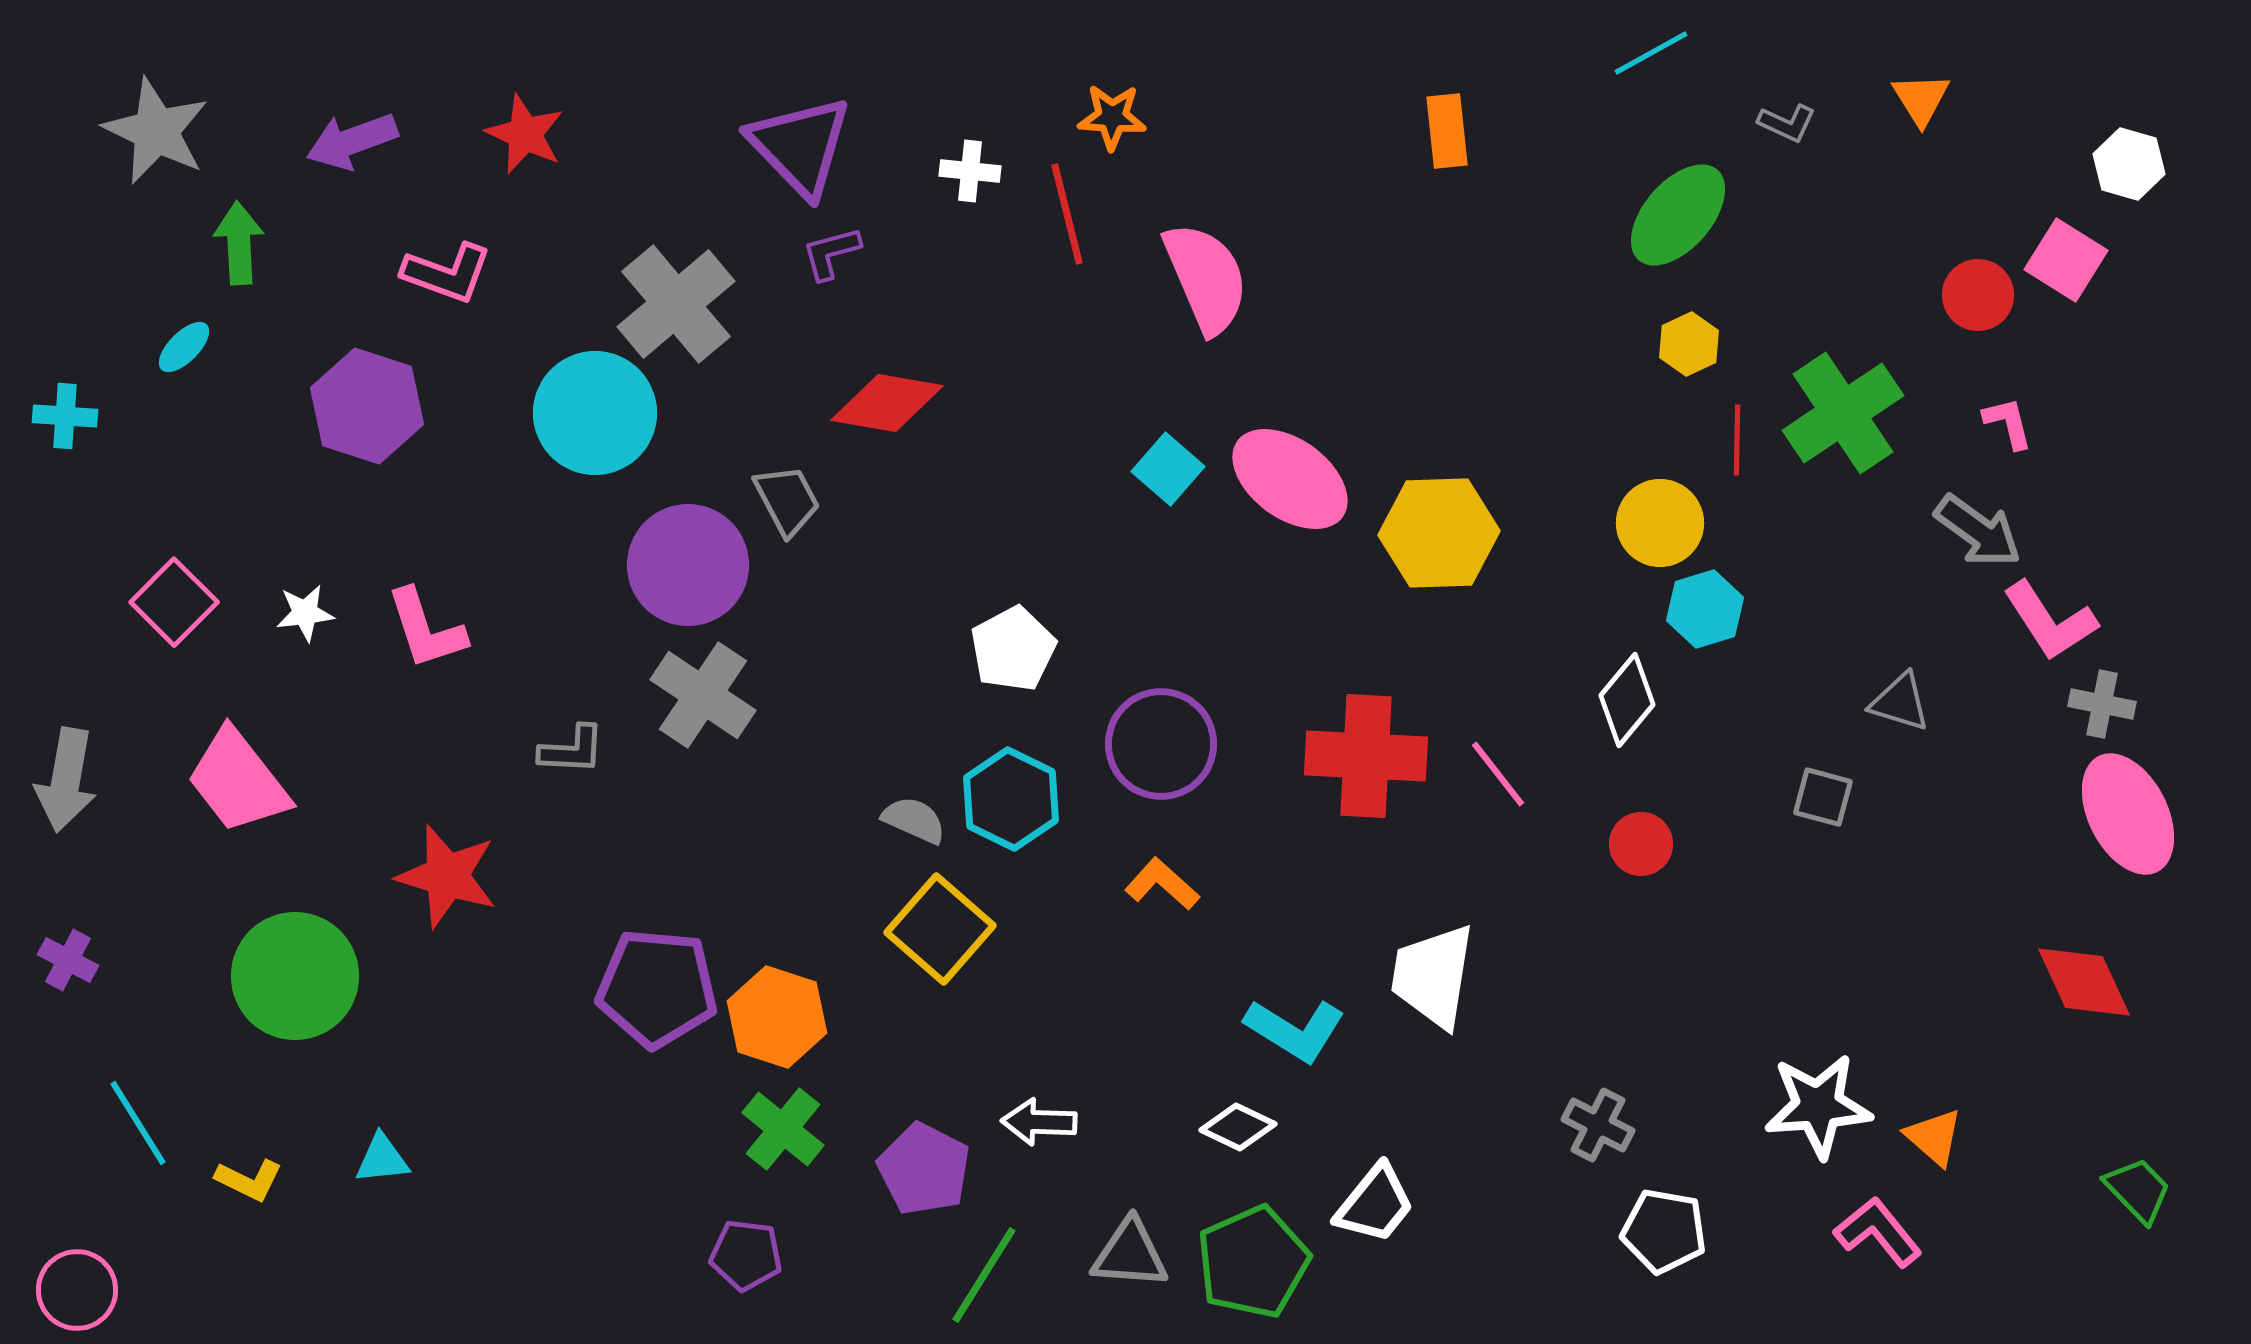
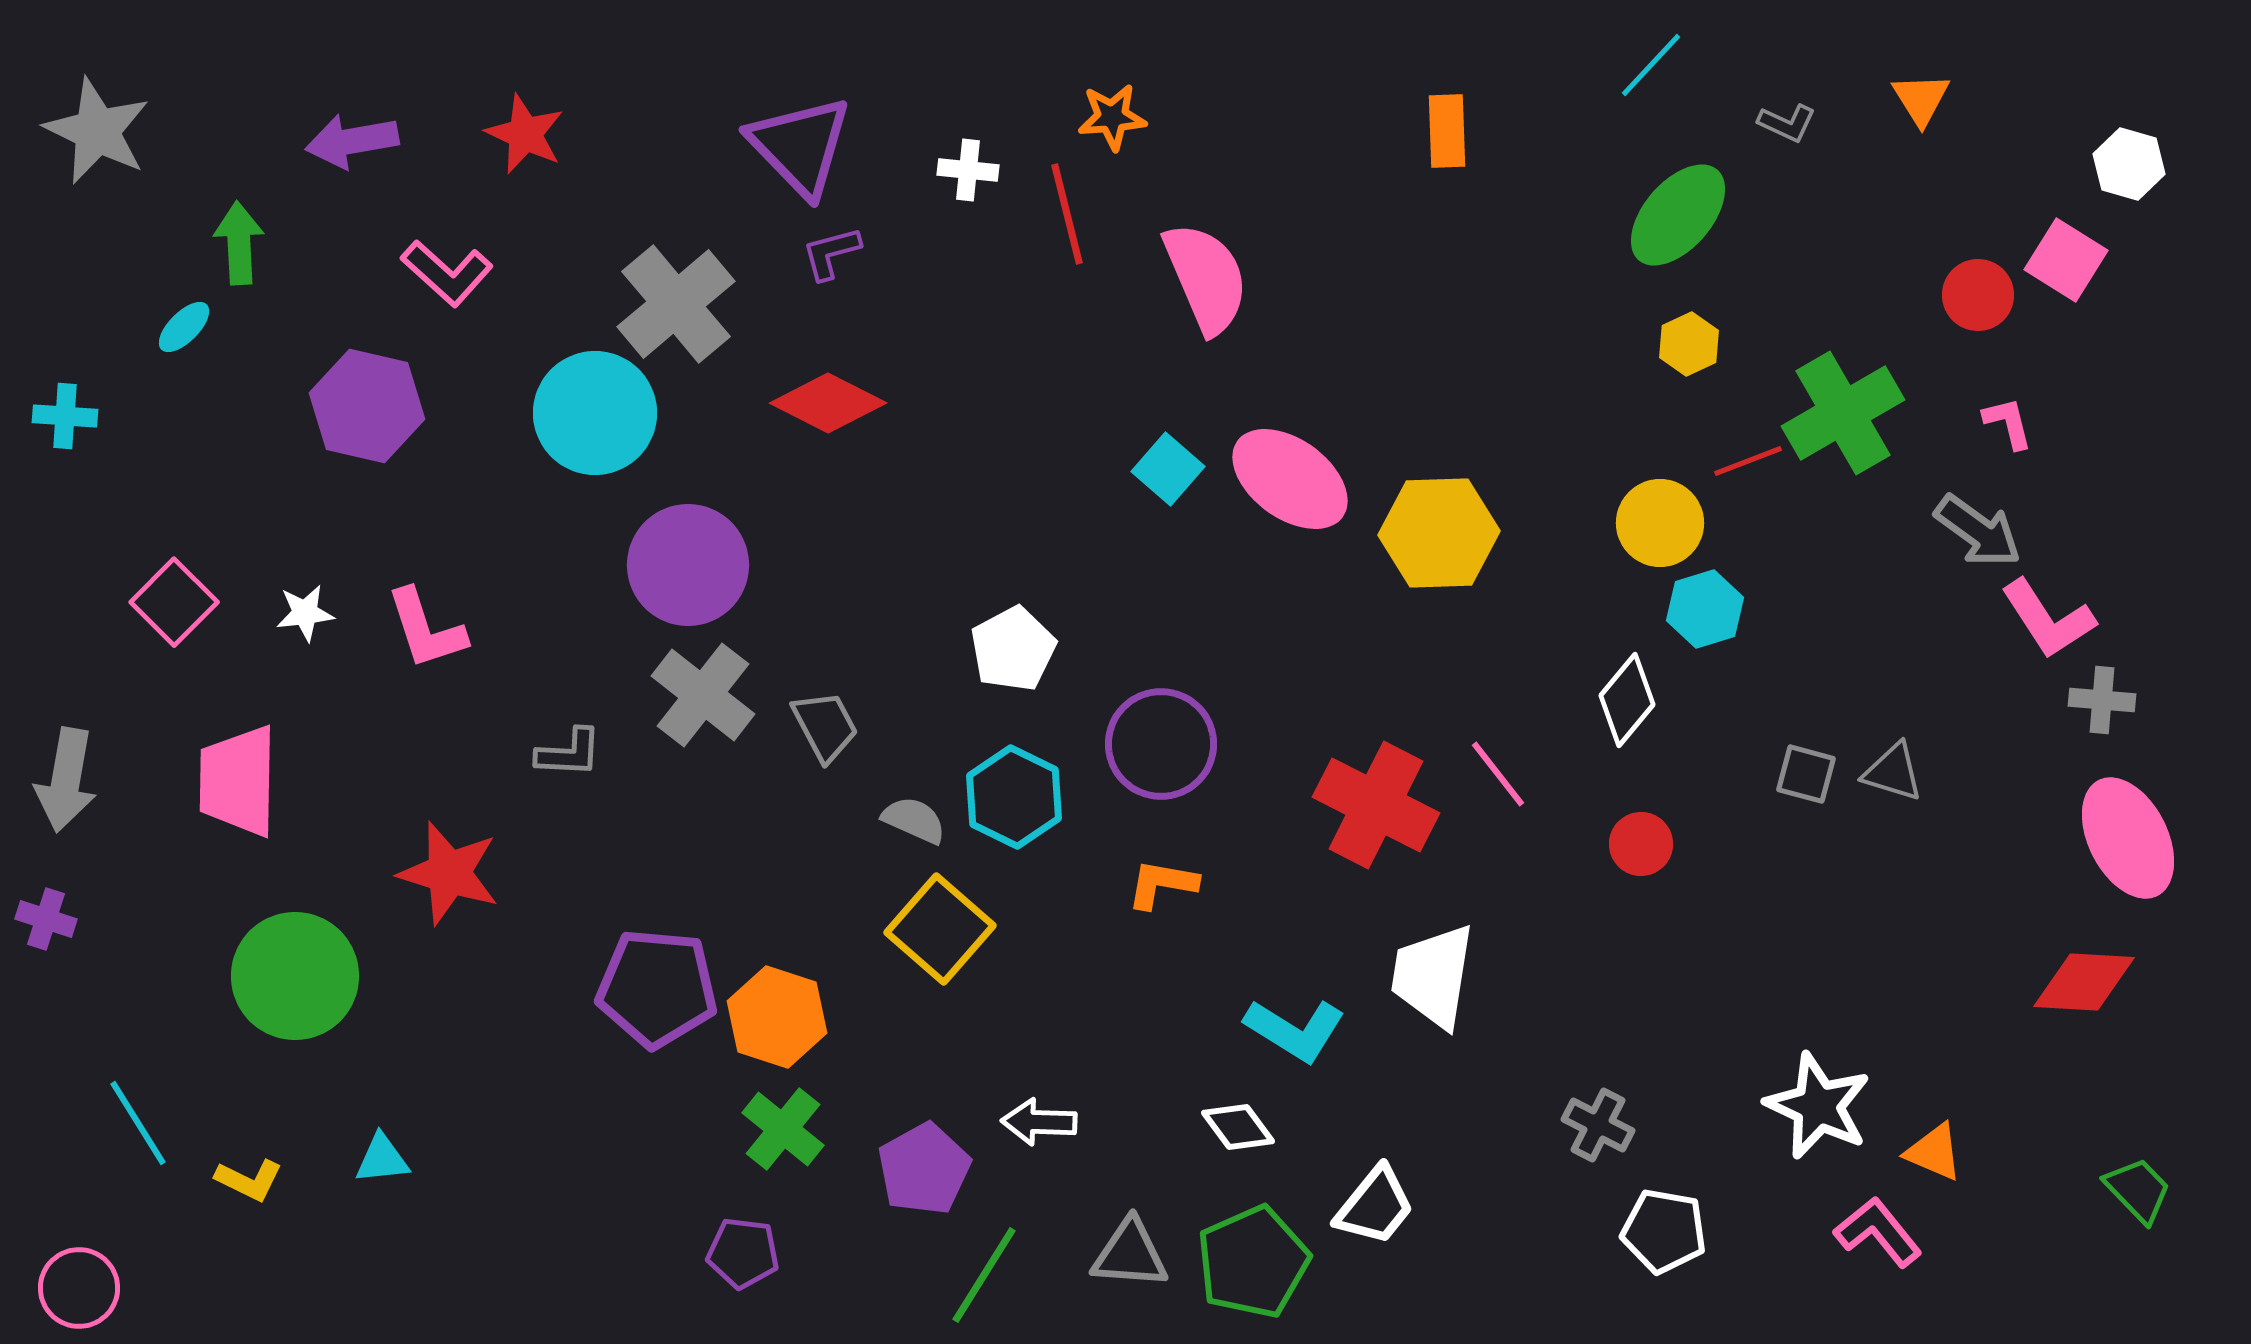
cyan line at (1651, 53): moved 12 px down; rotated 18 degrees counterclockwise
orange star at (1112, 117): rotated 8 degrees counterclockwise
gray star at (156, 131): moved 59 px left
orange rectangle at (1447, 131): rotated 4 degrees clockwise
purple arrow at (352, 141): rotated 10 degrees clockwise
white cross at (970, 171): moved 2 px left, 1 px up
pink L-shape at (447, 273): rotated 22 degrees clockwise
cyan ellipse at (184, 347): moved 20 px up
red diamond at (887, 403): moved 59 px left; rotated 17 degrees clockwise
purple hexagon at (367, 406): rotated 5 degrees counterclockwise
green cross at (1843, 413): rotated 4 degrees clockwise
red line at (1737, 440): moved 11 px right, 21 px down; rotated 68 degrees clockwise
gray trapezoid at (787, 500): moved 38 px right, 226 px down
pink L-shape at (2050, 621): moved 2 px left, 2 px up
gray cross at (703, 695): rotated 4 degrees clockwise
gray triangle at (1900, 702): moved 7 px left, 70 px down
gray cross at (2102, 704): moved 4 px up; rotated 6 degrees counterclockwise
gray L-shape at (572, 750): moved 3 px left, 3 px down
red cross at (1366, 756): moved 10 px right, 49 px down; rotated 24 degrees clockwise
pink trapezoid at (238, 781): rotated 39 degrees clockwise
gray square at (1823, 797): moved 17 px left, 23 px up
cyan hexagon at (1011, 799): moved 3 px right, 2 px up
pink ellipse at (2128, 814): moved 24 px down
red star at (447, 876): moved 2 px right, 3 px up
orange L-shape at (1162, 884): rotated 32 degrees counterclockwise
purple cross at (68, 960): moved 22 px left, 41 px up; rotated 10 degrees counterclockwise
red diamond at (2084, 982): rotated 62 degrees counterclockwise
white star at (1818, 1106): rotated 29 degrees clockwise
white diamond at (1238, 1127): rotated 28 degrees clockwise
orange triangle at (1934, 1137): moved 15 px down; rotated 18 degrees counterclockwise
purple pentagon at (924, 1169): rotated 16 degrees clockwise
white trapezoid at (1375, 1204): moved 2 px down
purple pentagon at (746, 1255): moved 3 px left, 2 px up
pink circle at (77, 1290): moved 2 px right, 2 px up
